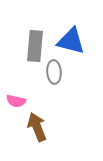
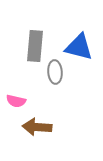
blue triangle: moved 8 px right, 6 px down
gray ellipse: moved 1 px right
brown arrow: rotated 64 degrees counterclockwise
